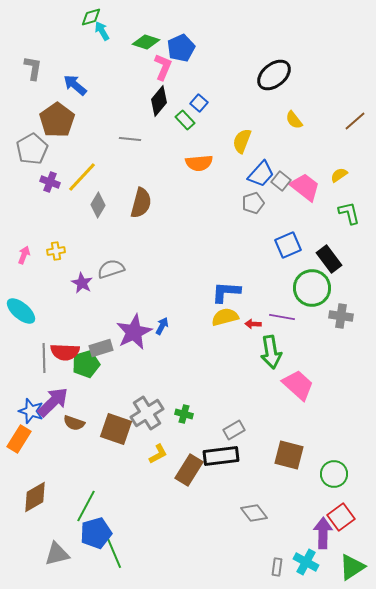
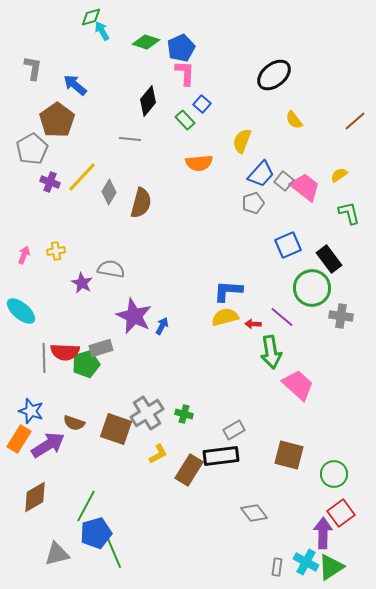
pink L-shape at (163, 67): moved 22 px right, 6 px down; rotated 20 degrees counterclockwise
black diamond at (159, 101): moved 11 px left
blue square at (199, 103): moved 3 px right, 1 px down
gray square at (281, 181): moved 3 px right
gray diamond at (98, 205): moved 11 px right, 13 px up
gray semicircle at (111, 269): rotated 28 degrees clockwise
blue L-shape at (226, 292): moved 2 px right, 1 px up
purple line at (282, 317): rotated 30 degrees clockwise
purple star at (134, 332): moved 16 px up; rotated 21 degrees counterclockwise
purple arrow at (53, 402): moved 5 px left, 43 px down; rotated 12 degrees clockwise
red square at (341, 517): moved 4 px up
green triangle at (352, 567): moved 21 px left
